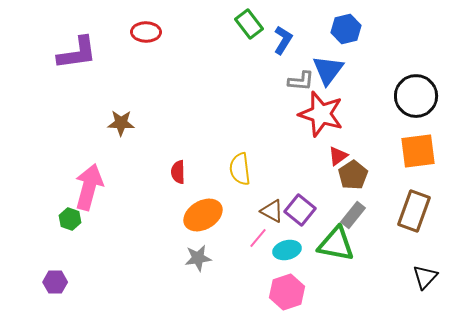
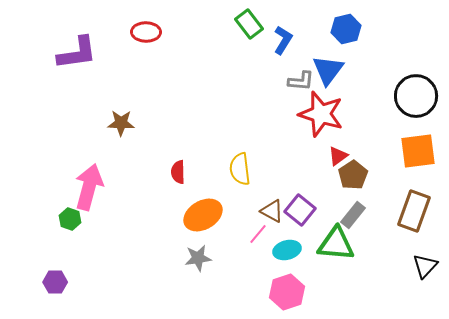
pink line: moved 4 px up
green triangle: rotated 6 degrees counterclockwise
black triangle: moved 11 px up
